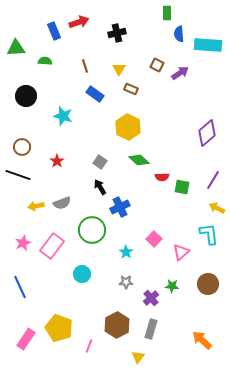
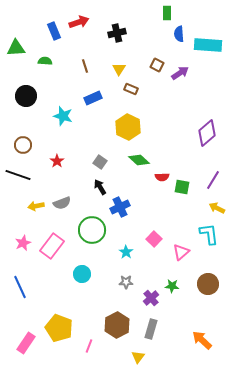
blue rectangle at (95, 94): moved 2 px left, 4 px down; rotated 60 degrees counterclockwise
brown circle at (22, 147): moved 1 px right, 2 px up
pink rectangle at (26, 339): moved 4 px down
